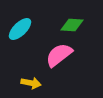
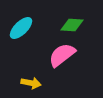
cyan ellipse: moved 1 px right, 1 px up
pink semicircle: moved 3 px right
